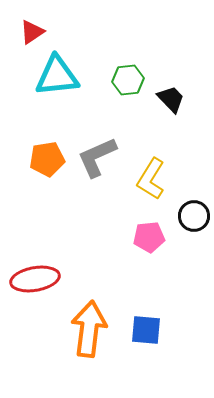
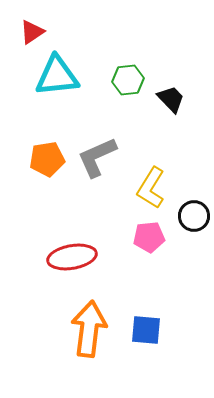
yellow L-shape: moved 9 px down
red ellipse: moved 37 px right, 22 px up
